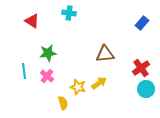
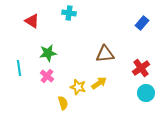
cyan line: moved 5 px left, 3 px up
cyan circle: moved 4 px down
